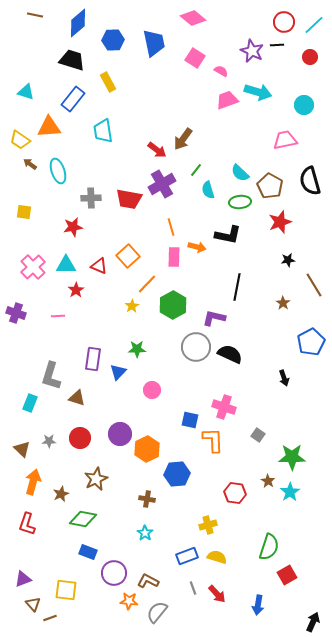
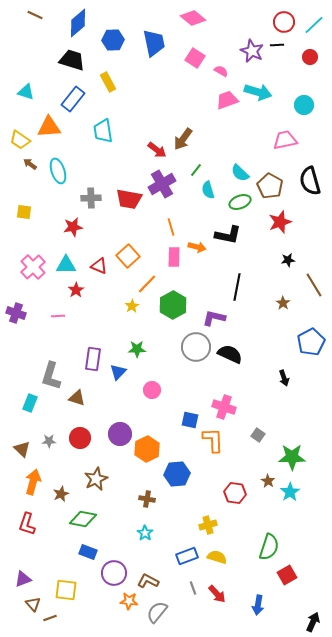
brown line at (35, 15): rotated 14 degrees clockwise
green ellipse at (240, 202): rotated 15 degrees counterclockwise
